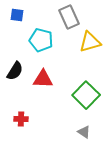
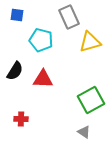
green square: moved 5 px right, 5 px down; rotated 16 degrees clockwise
